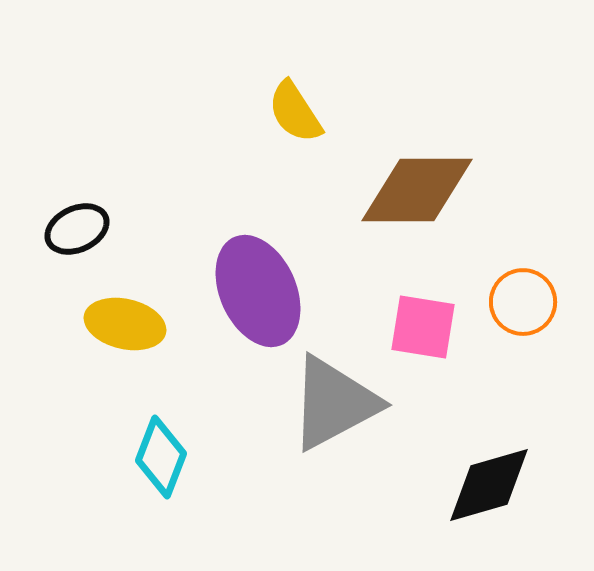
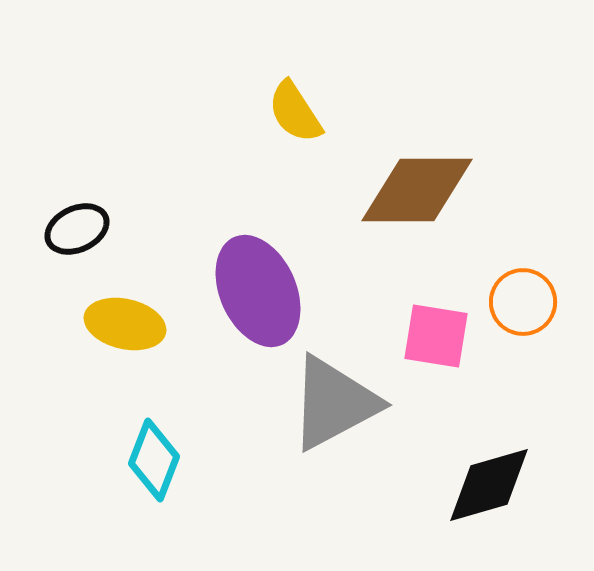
pink square: moved 13 px right, 9 px down
cyan diamond: moved 7 px left, 3 px down
